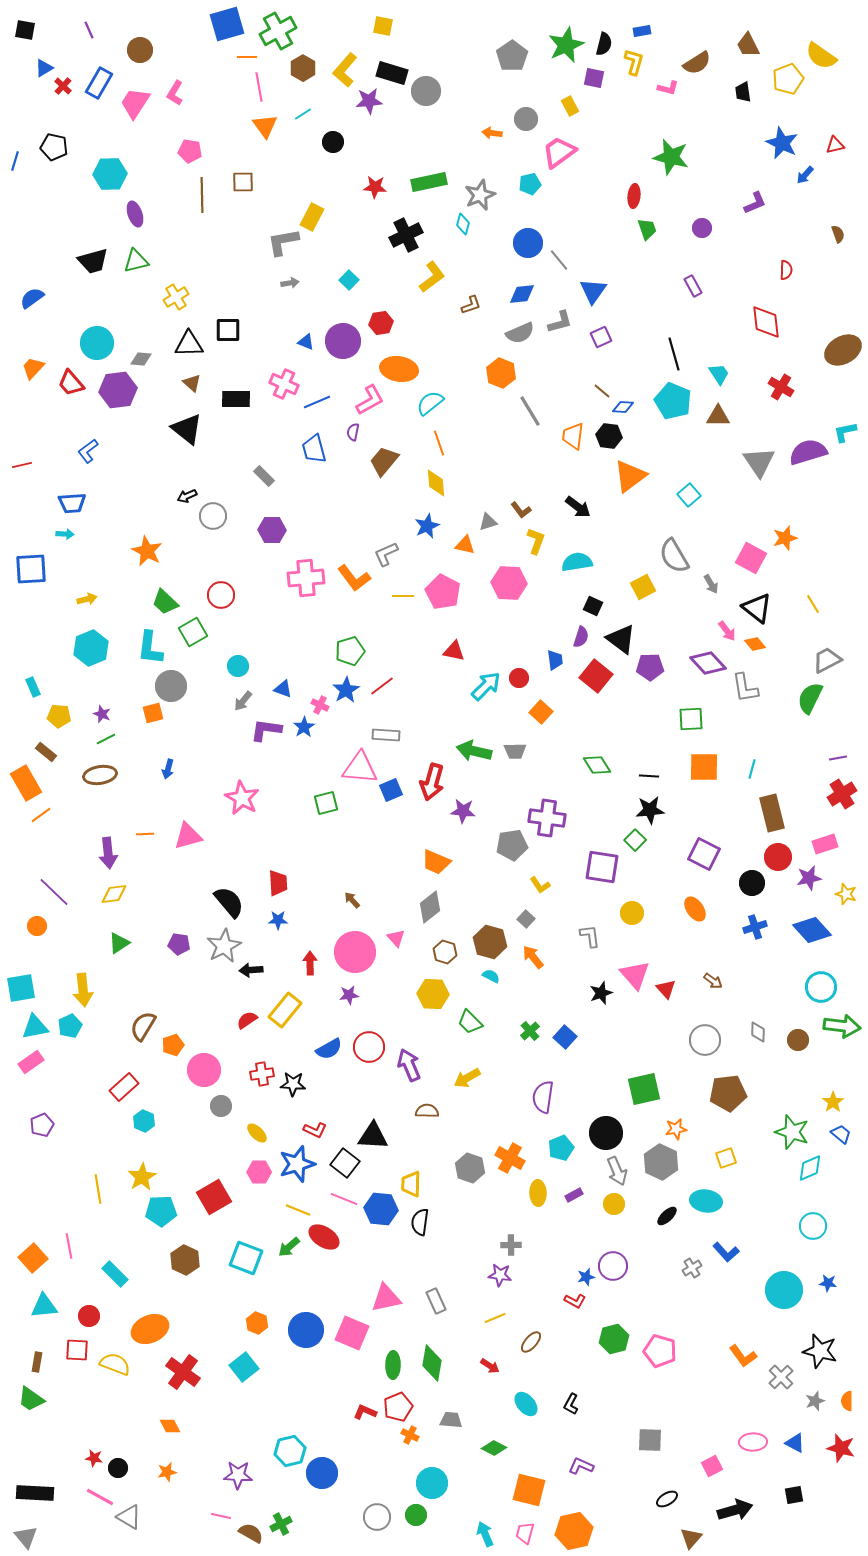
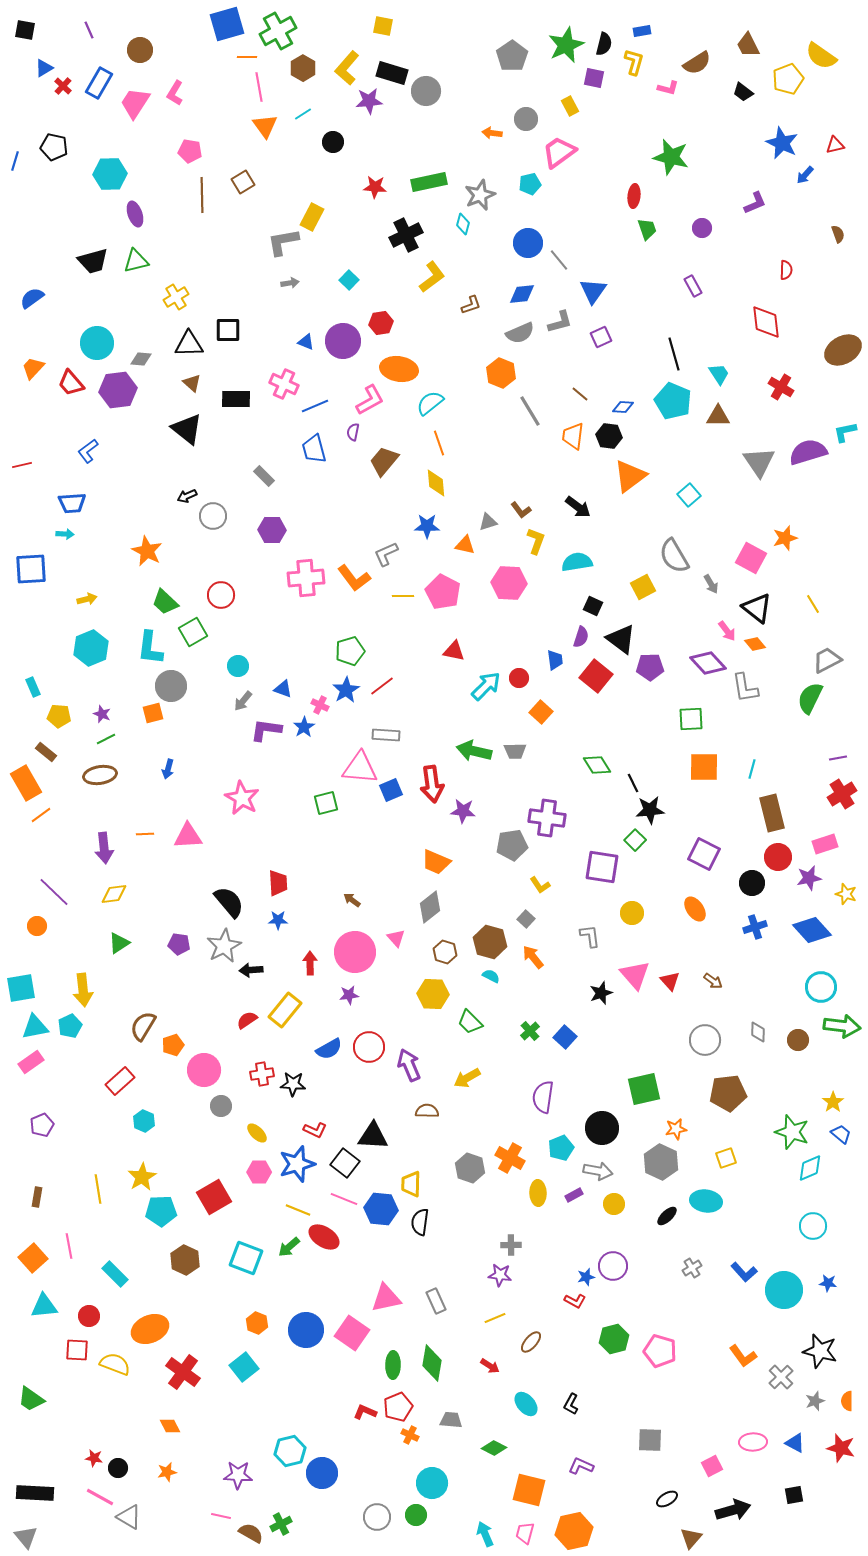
yellow L-shape at (345, 70): moved 2 px right, 2 px up
black trapezoid at (743, 92): rotated 45 degrees counterclockwise
brown square at (243, 182): rotated 30 degrees counterclockwise
brown line at (602, 391): moved 22 px left, 3 px down
blue line at (317, 402): moved 2 px left, 4 px down
blue star at (427, 526): rotated 25 degrees clockwise
black line at (649, 776): moved 16 px left, 7 px down; rotated 60 degrees clockwise
red arrow at (432, 782): moved 2 px down; rotated 24 degrees counterclockwise
pink triangle at (188, 836): rotated 12 degrees clockwise
purple arrow at (108, 853): moved 4 px left, 5 px up
brown arrow at (352, 900): rotated 12 degrees counterclockwise
red triangle at (666, 989): moved 4 px right, 8 px up
red rectangle at (124, 1087): moved 4 px left, 6 px up
black circle at (606, 1133): moved 4 px left, 5 px up
gray arrow at (617, 1171): moved 19 px left; rotated 56 degrees counterclockwise
blue L-shape at (726, 1252): moved 18 px right, 20 px down
pink square at (352, 1333): rotated 12 degrees clockwise
brown rectangle at (37, 1362): moved 165 px up
black arrow at (735, 1510): moved 2 px left
